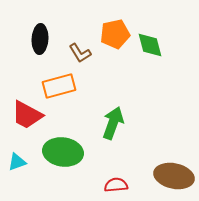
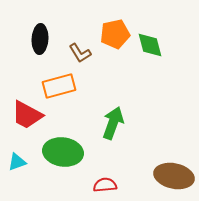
red semicircle: moved 11 px left
